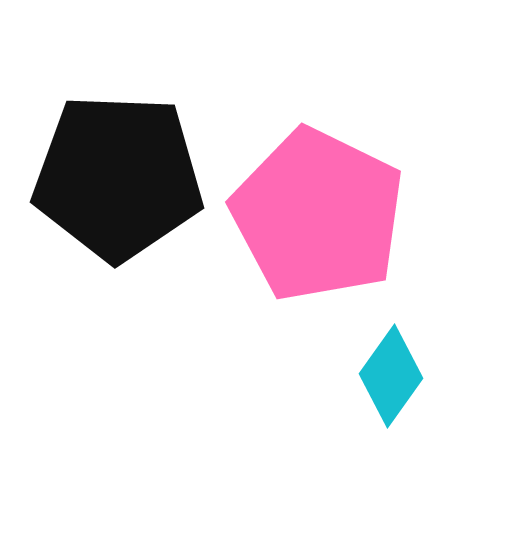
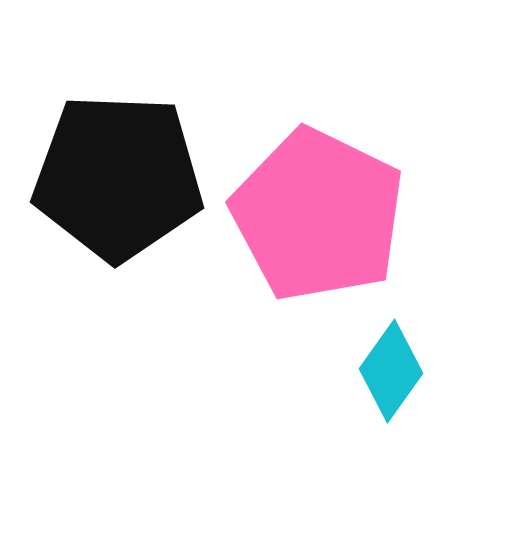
cyan diamond: moved 5 px up
